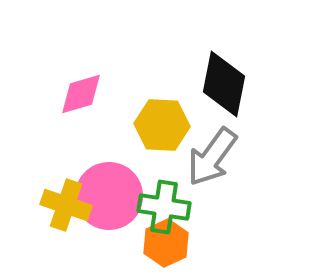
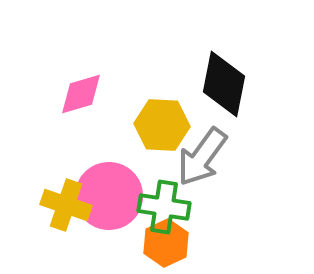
gray arrow: moved 10 px left
